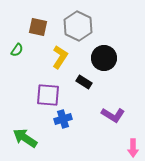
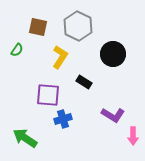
black circle: moved 9 px right, 4 px up
pink arrow: moved 12 px up
